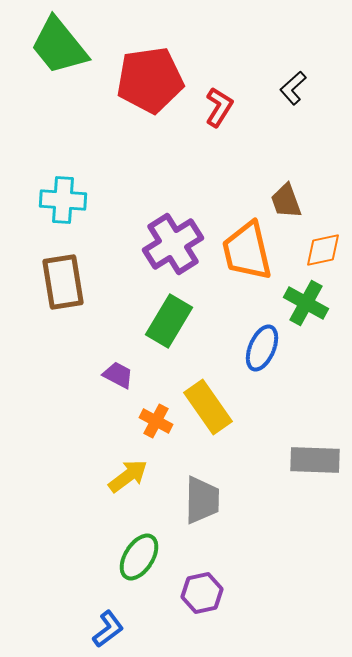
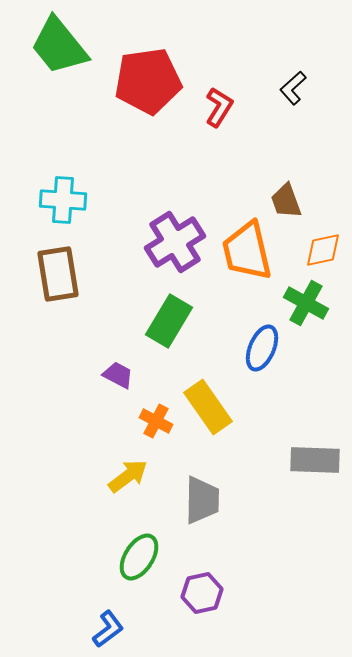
red pentagon: moved 2 px left, 1 px down
purple cross: moved 2 px right, 2 px up
brown rectangle: moved 5 px left, 8 px up
